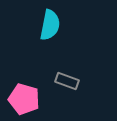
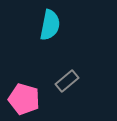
gray rectangle: rotated 60 degrees counterclockwise
